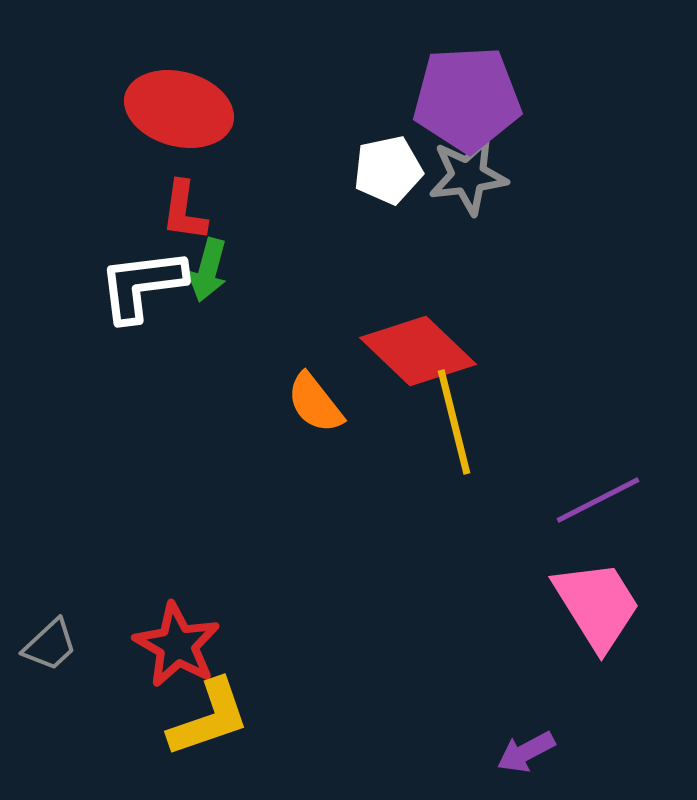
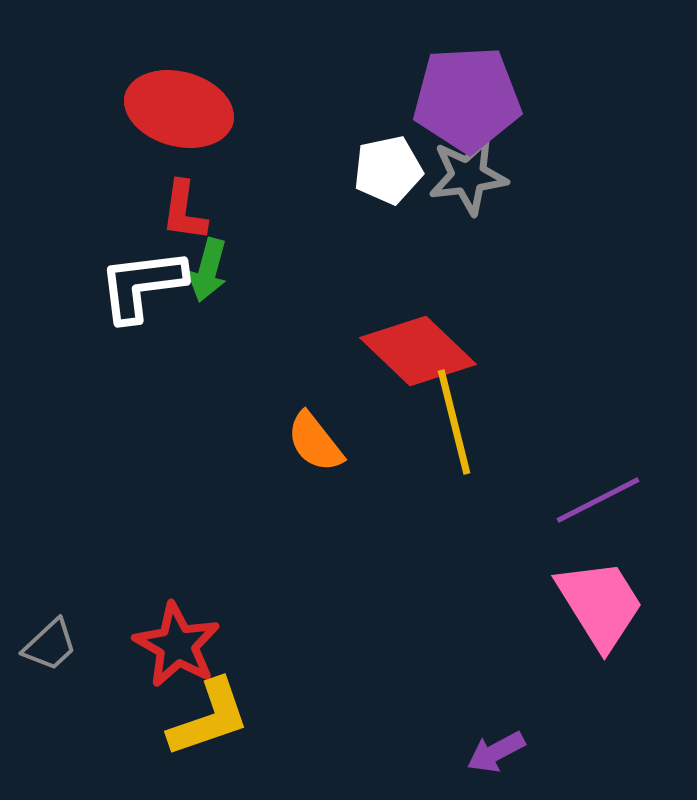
orange semicircle: moved 39 px down
pink trapezoid: moved 3 px right, 1 px up
purple arrow: moved 30 px left
